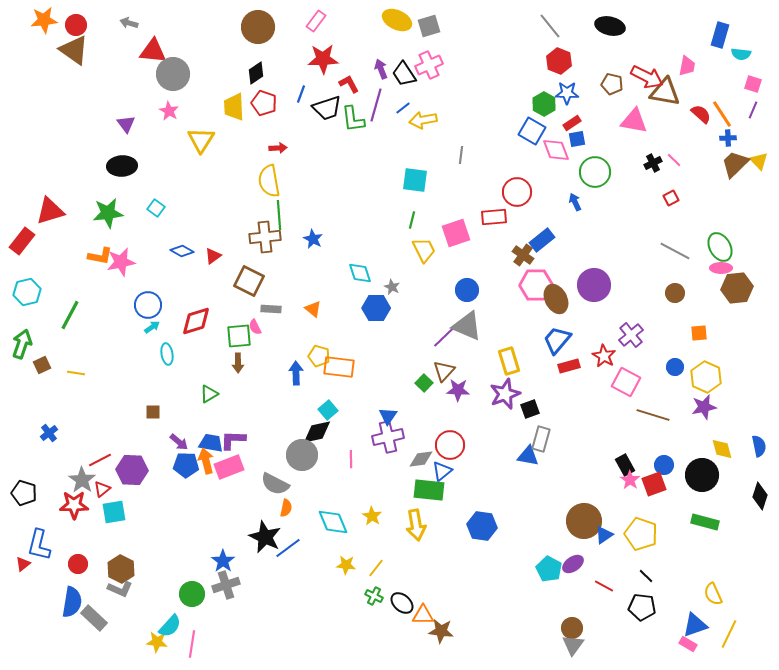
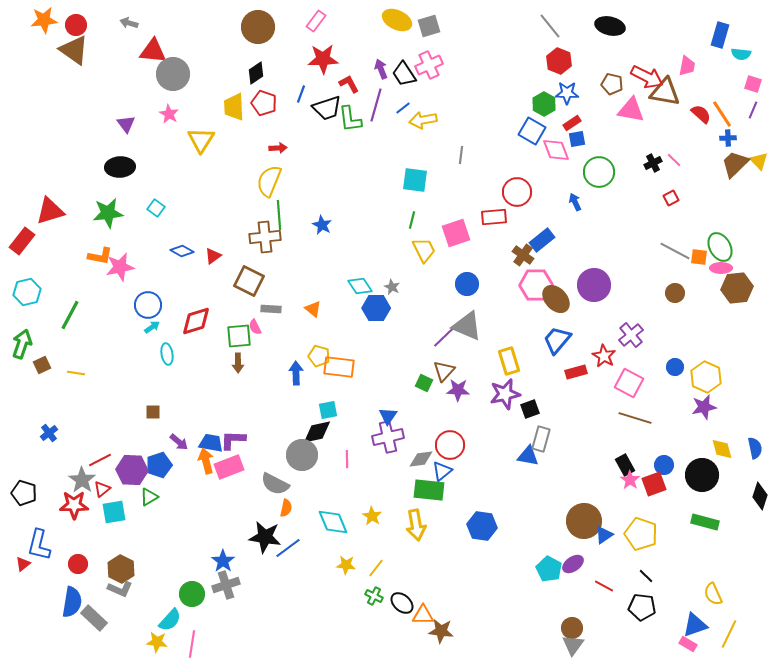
pink star at (169, 111): moved 3 px down
green L-shape at (353, 119): moved 3 px left
pink triangle at (634, 121): moved 3 px left, 11 px up
black ellipse at (122, 166): moved 2 px left, 1 px down
green circle at (595, 172): moved 4 px right
yellow semicircle at (269, 181): rotated 32 degrees clockwise
blue star at (313, 239): moved 9 px right, 14 px up
pink star at (121, 262): moved 1 px left, 5 px down
cyan diamond at (360, 273): moved 13 px down; rotated 15 degrees counterclockwise
blue circle at (467, 290): moved 6 px up
brown ellipse at (556, 299): rotated 16 degrees counterclockwise
orange square at (699, 333): moved 76 px up; rotated 12 degrees clockwise
red rectangle at (569, 366): moved 7 px right, 6 px down
pink square at (626, 382): moved 3 px right, 1 px down
green square at (424, 383): rotated 18 degrees counterclockwise
green triangle at (209, 394): moved 60 px left, 103 px down
purple star at (505, 394): rotated 8 degrees clockwise
cyan square at (328, 410): rotated 30 degrees clockwise
brown line at (653, 415): moved 18 px left, 3 px down
blue semicircle at (759, 446): moved 4 px left, 2 px down
pink line at (351, 459): moved 4 px left
blue pentagon at (186, 465): moved 27 px left; rotated 20 degrees counterclockwise
black star at (265, 537): rotated 16 degrees counterclockwise
cyan semicircle at (170, 626): moved 6 px up
